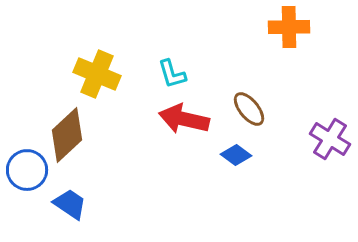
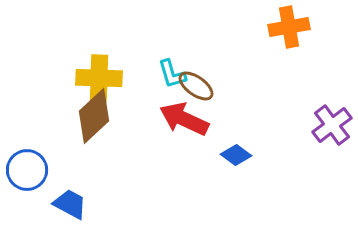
orange cross: rotated 9 degrees counterclockwise
yellow cross: moved 2 px right, 4 px down; rotated 21 degrees counterclockwise
brown ellipse: moved 53 px left, 23 px up; rotated 15 degrees counterclockwise
red arrow: rotated 12 degrees clockwise
brown diamond: moved 27 px right, 19 px up
purple cross: moved 2 px right, 14 px up; rotated 21 degrees clockwise
blue trapezoid: rotated 6 degrees counterclockwise
